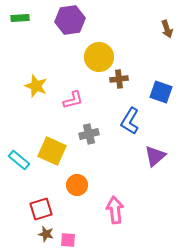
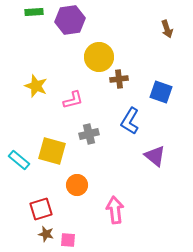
green rectangle: moved 14 px right, 6 px up
yellow square: rotated 8 degrees counterclockwise
purple triangle: rotated 40 degrees counterclockwise
